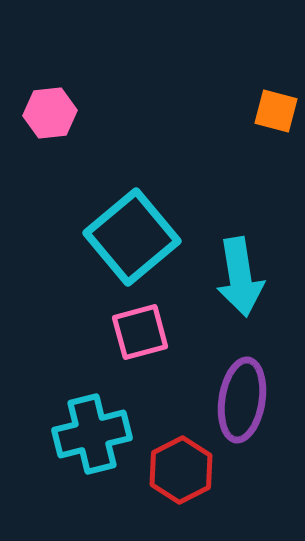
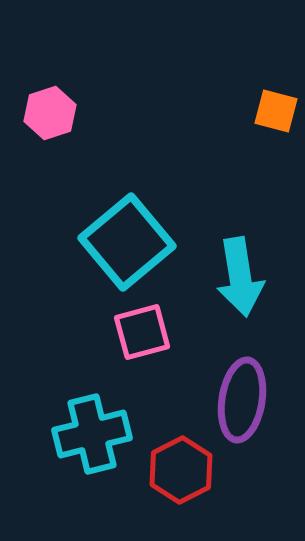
pink hexagon: rotated 12 degrees counterclockwise
cyan square: moved 5 px left, 5 px down
pink square: moved 2 px right
